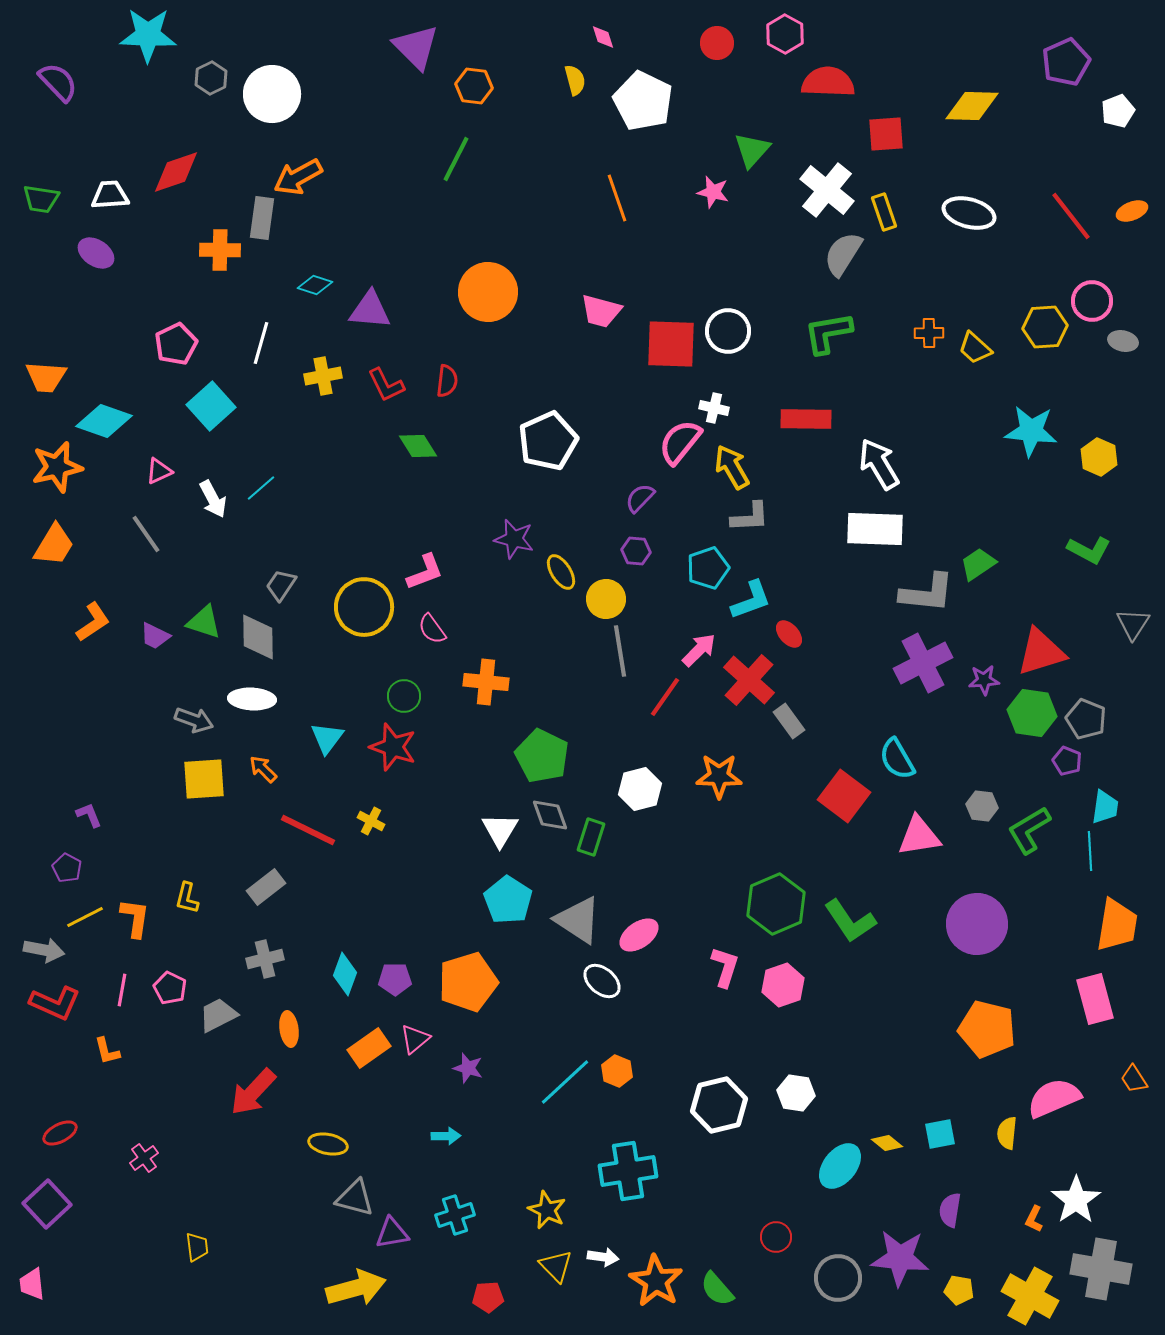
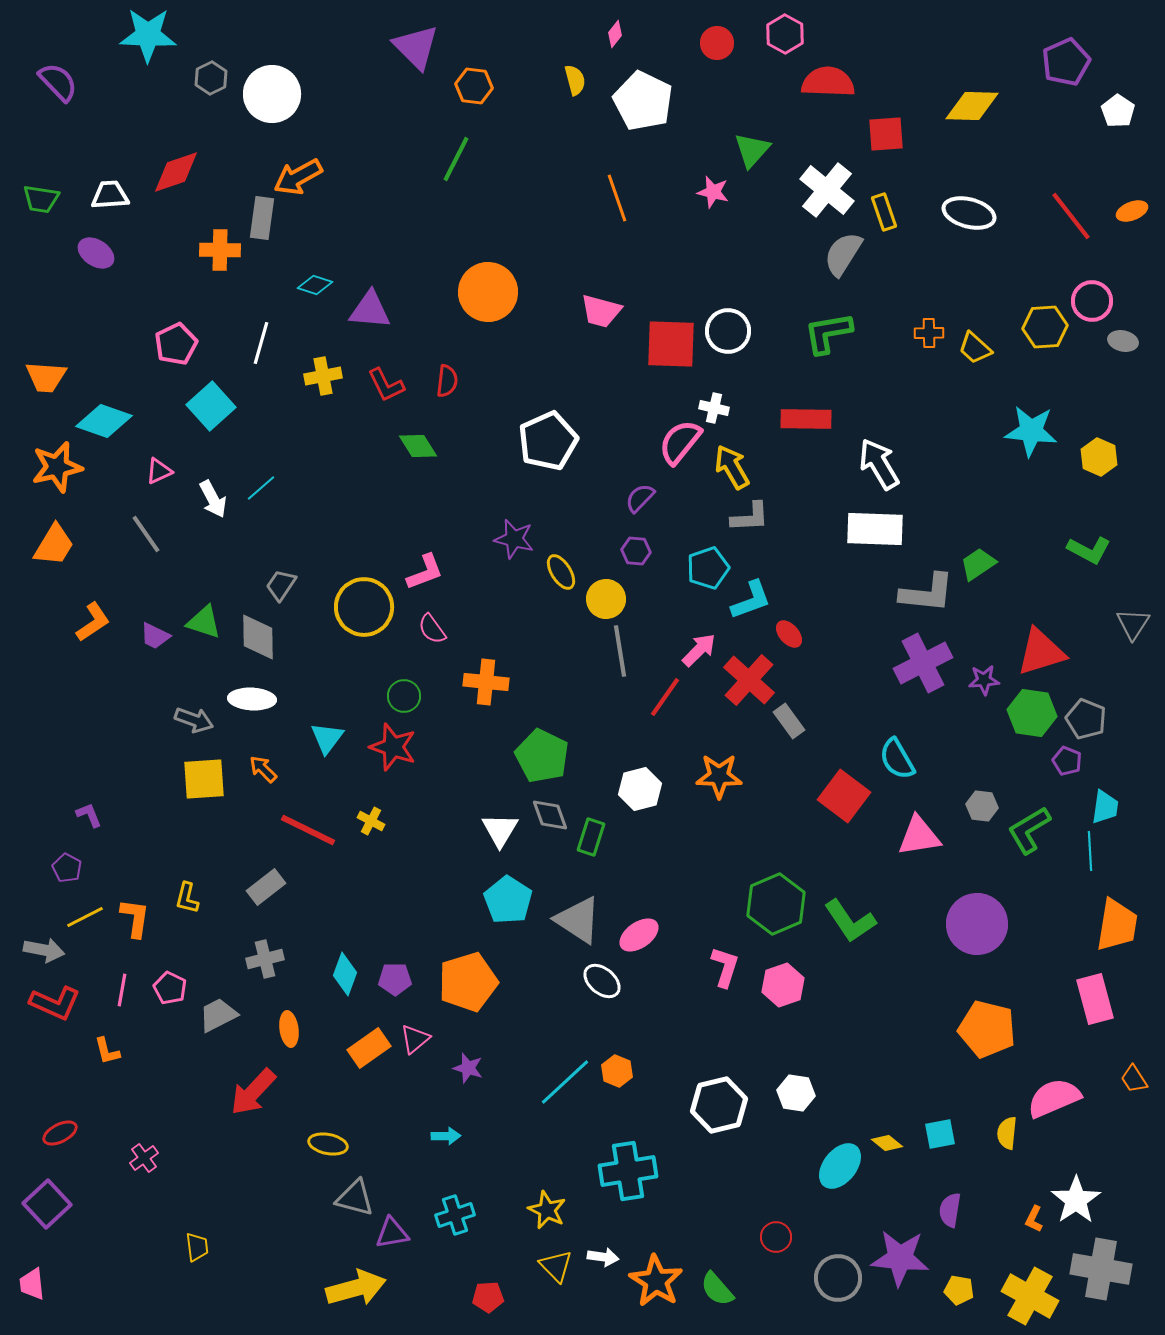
pink diamond at (603, 37): moved 12 px right, 3 px up; rotated 56 degrees clockwise
white pentagon at (1118, 111): rotated 16 degrees counterclockwise
